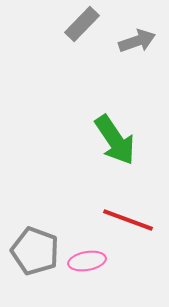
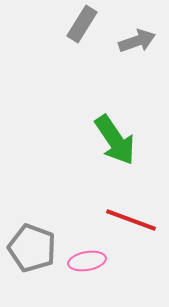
gray rectangle: rotated 12 degrees counterclockwise
red line: moved 3 px right
gray pentagon: moved 3 px left, 3 px up
